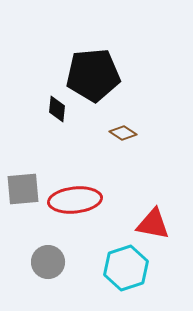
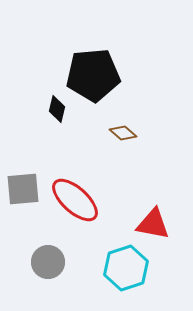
black diamond: rotated 8 degrees clockwise
brown diamond: rotated 8 degrees clockwise
red ellipse: rotated 48 degrees clockwise
